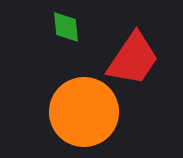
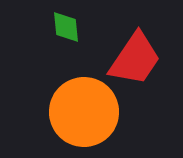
red trapezoid: moved 2 px right
